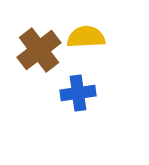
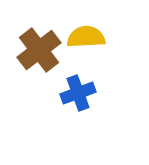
blue cross: rotated 12 degrees counterclockwise
